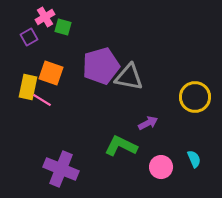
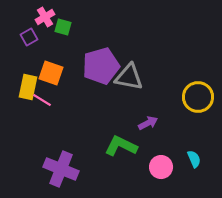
yellow circle: moved 3 px right
